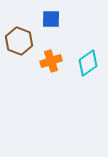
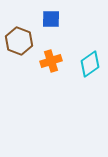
cyan diamond: moved 2 px right, 1 px down
